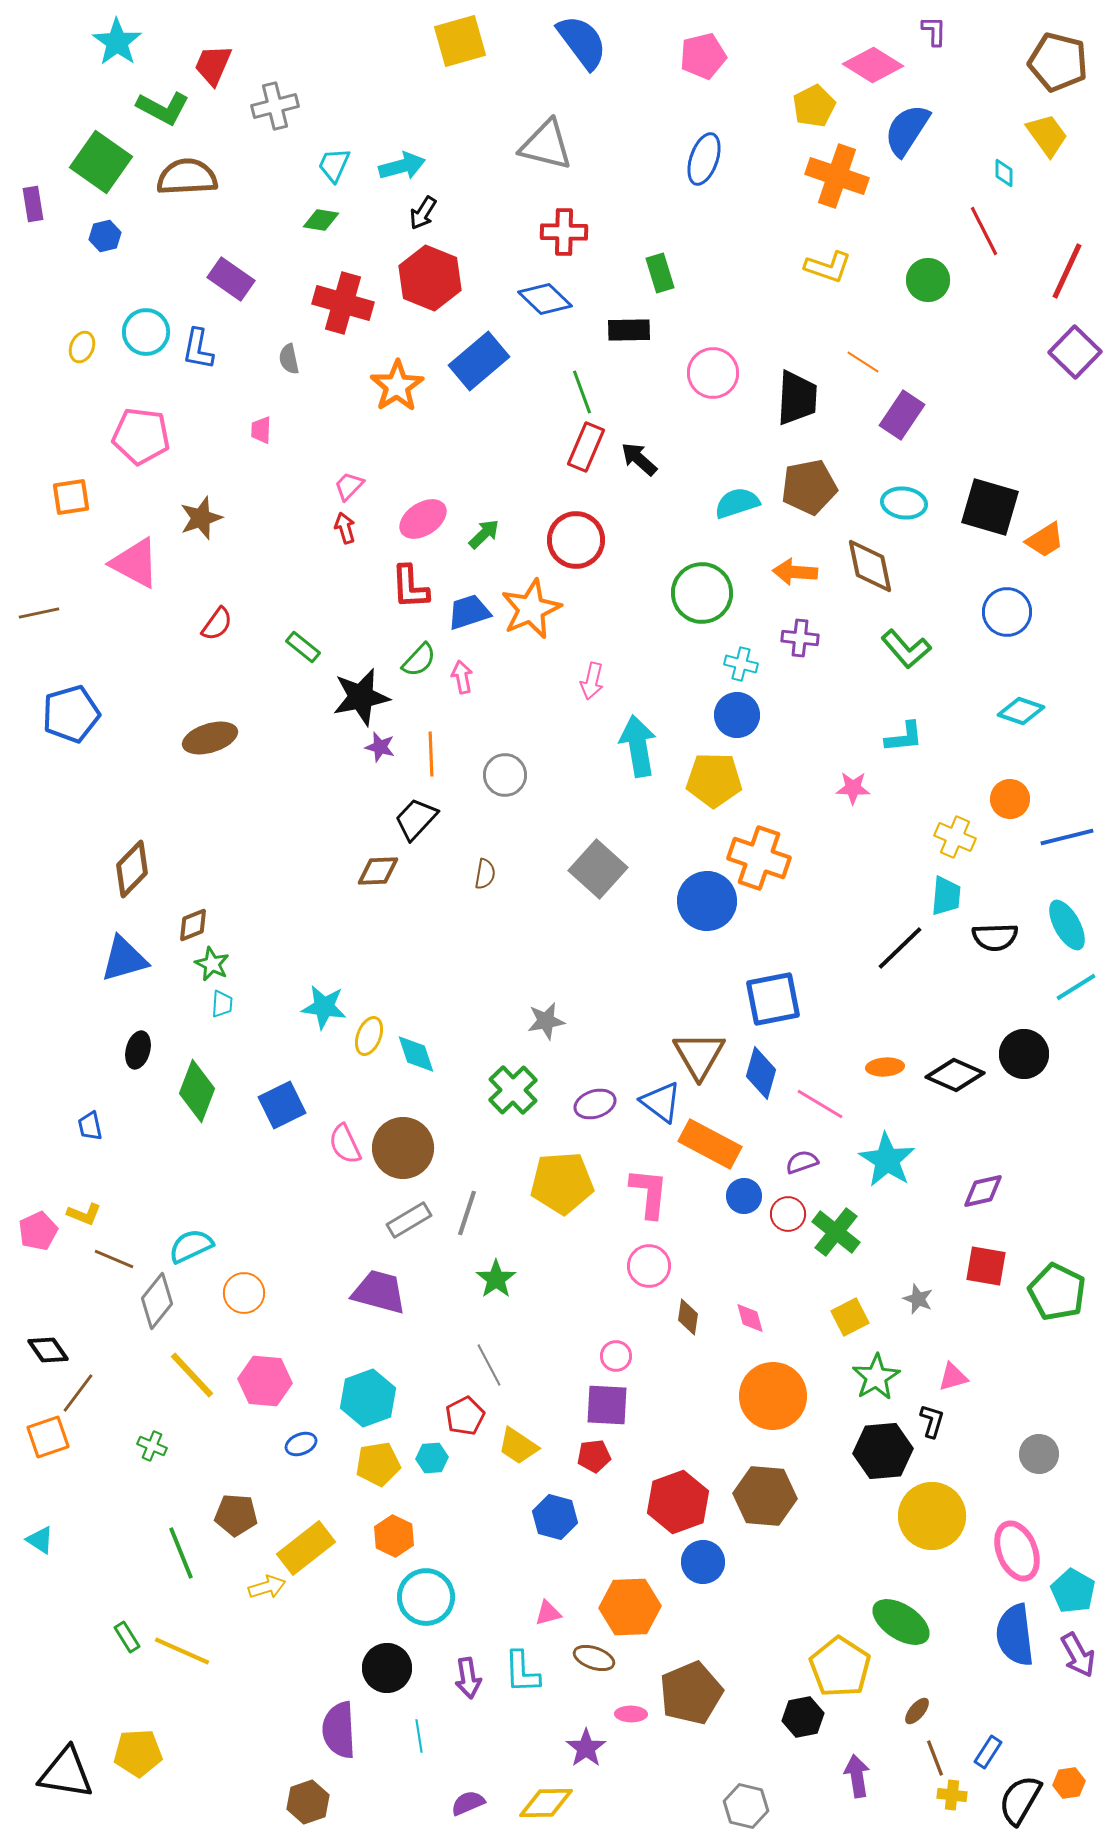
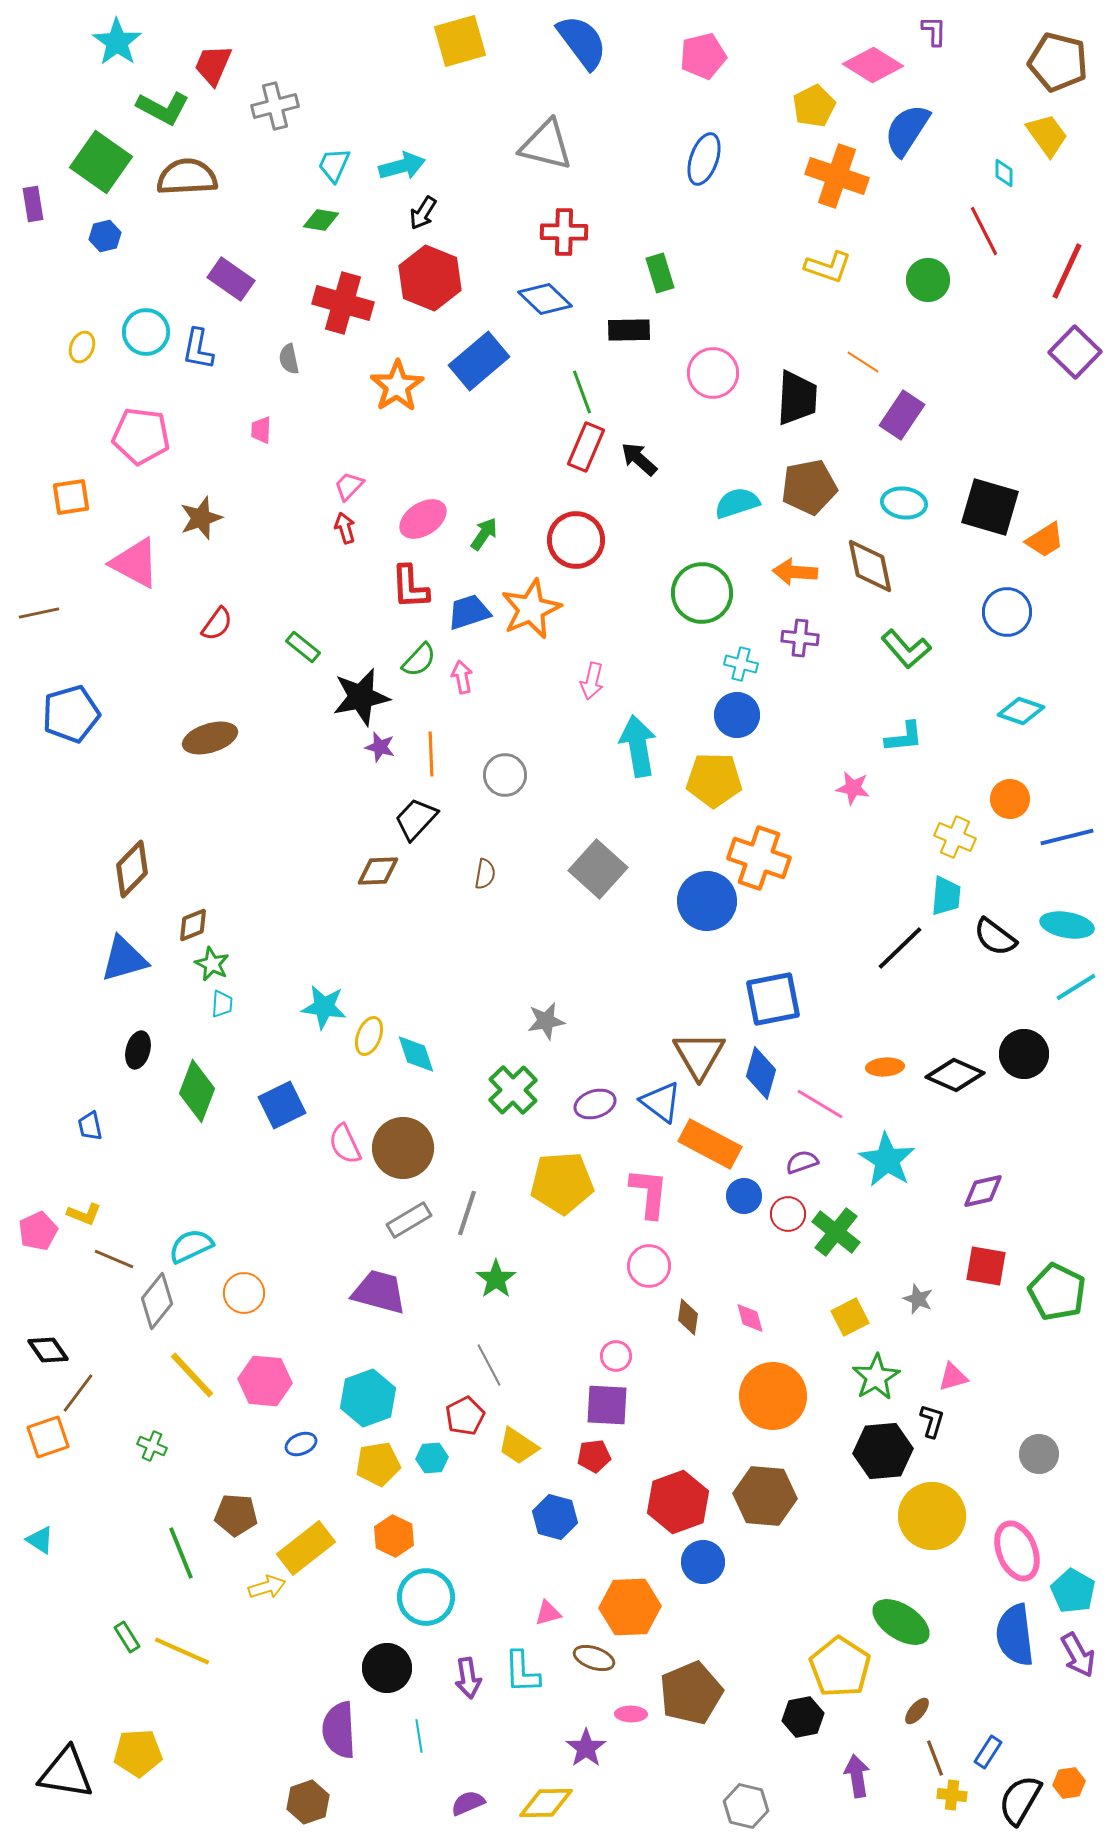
green arrow at (484, 534): rotated 12 degrees counterclockwise
pink star at (853, 788): rotated 8 degrees clockwise
cyan ellipse at (1067, 925): rotated 51 degrees counterclockwise
black semicircle at (995, 937): rotated 39 degrees clockwise
